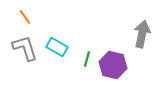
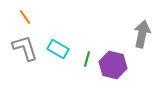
cyan rectangle: moved 1 px right, 2 px down
